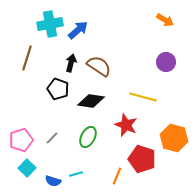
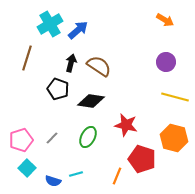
cyan cross: rotated 20 degrees counterclockwise
yellow line: moved 32 px right
red star: rotated 10 degrees counterclockwise
